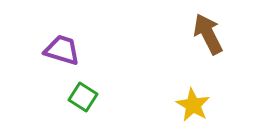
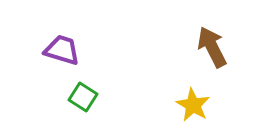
brown arrow: moved 4 px right, 13 px down
